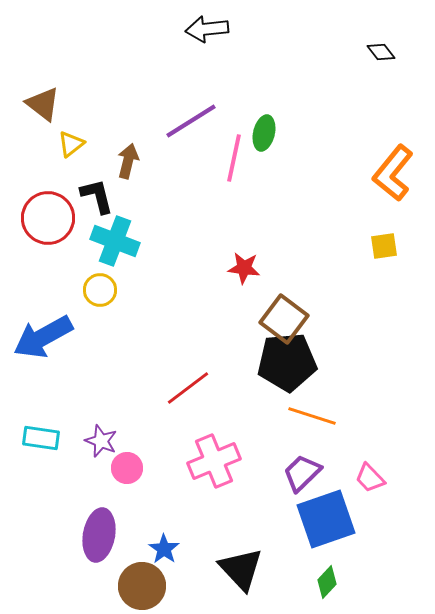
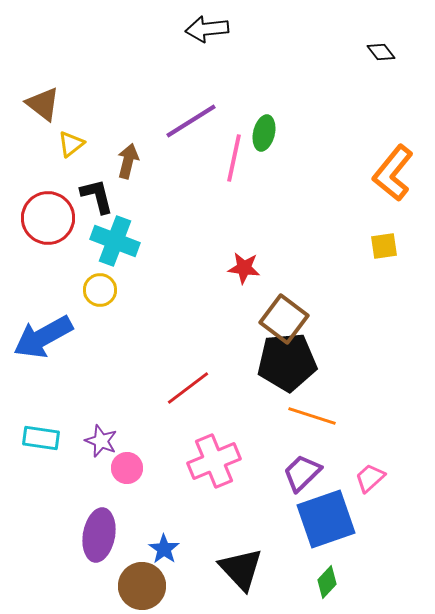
pink trapezoid: rotated 92 degrees clockwise
